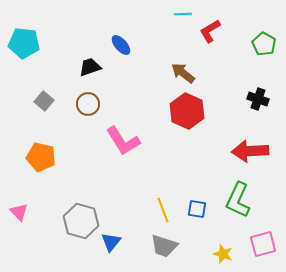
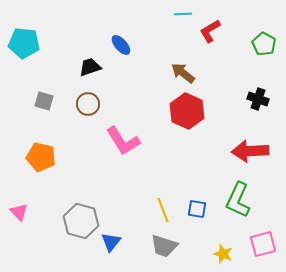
gray square: rotated 24 degrees counterclockwise
